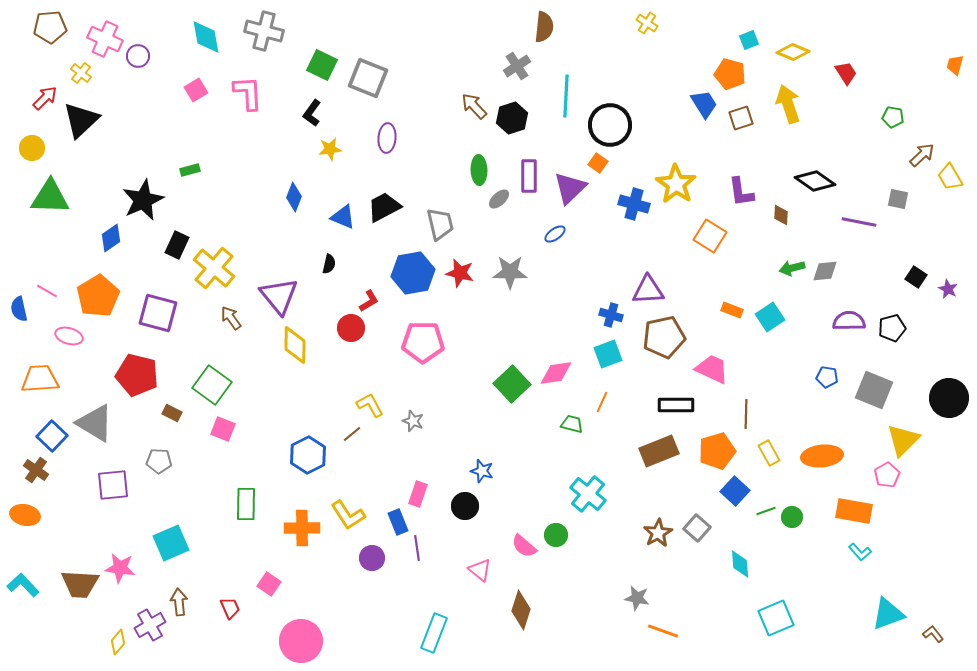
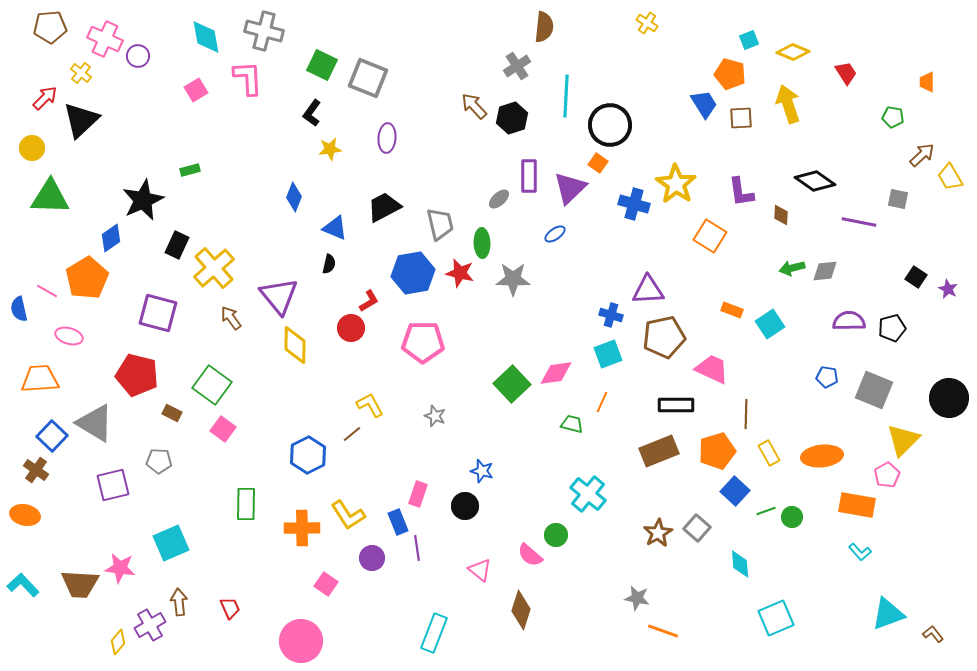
orange trapezoid at (955, 65): moved 28 px left, 17 px down; rotated 15 degrees counterclockwise
pink L-shape at (248, 93): moved 15 px up
brown square at (741, 118): rotated 15 degrees clockwise
green ellipse at (479, 170): moved 3 px right, 73 px down
blue triangle at (343, 217): moved 8 px left, 11 px down
yellow cross at (214, 268): rotated 9 degrees clockwise
gray star at (510, 272): moved 3 px right, 7 px down
orange pentagon at (98, 296): moved 11 px left, 18 px up
cyan square at (770, 317): moved 7 px down
gray star at (413, 421): moved 22 px right, 5 px up
pink square at (223, 429): rotated 15 degrees clockwise
purple square at (113, 485): rotated 8 degrees counterclockwise
orange rectangle at (854, 511): moved 3 px right, 6 px up
pink semicircle at (524, 546): moved 6 px right, 9 px down
pink square at (269, 584): moved 57 px right
